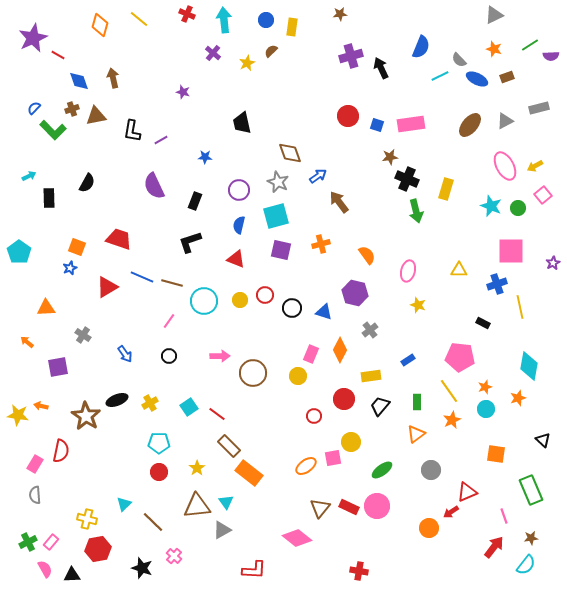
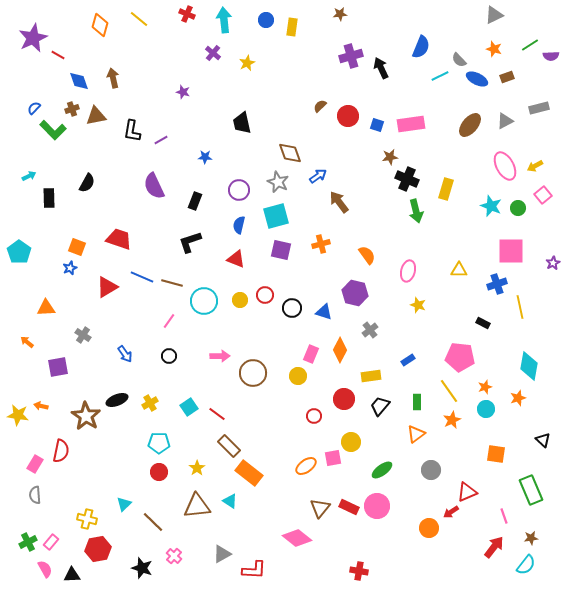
brown semicircle at (271, 51): moved 49 px right, 55 px down
cyan triangle at (226, 502): moved 4 px right, 1 px up; rotated 21 degrees counterclockwise
gray triangle at (222, 530): moved 24 px down
